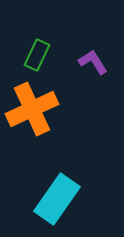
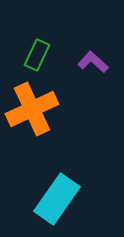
purple L-shape: rotated 16 degrees counterclockwise
